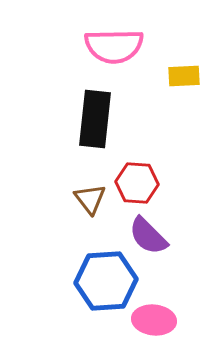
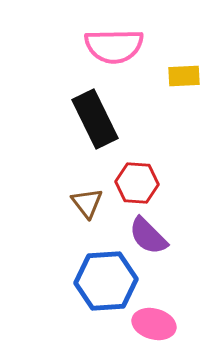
black rectangle: rotated 32 degrees counterclockwise
brown triangle: moved 3 px left, 4 px down
pink ellipse: moved 4 px down; rotated 9 degrees clockwise
